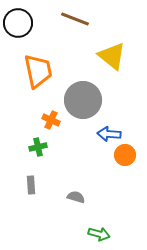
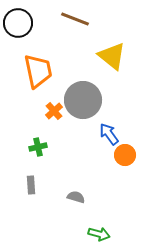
orange cross: moved 3 px right, 9 px up; rotated 24 degrees clockwise
blue arrow: rotated 50 degrees clockwise
